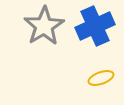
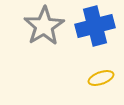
blue cross: rotated 9 degrees clockwise
